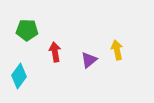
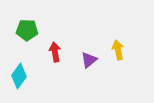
yellow arrow: moved 1 px right
